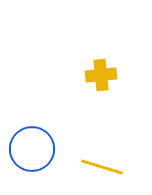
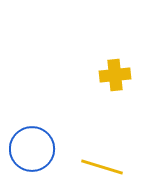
yellow cross: moved 14 px right
